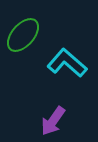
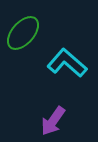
green ellipse: moved 2 px up
